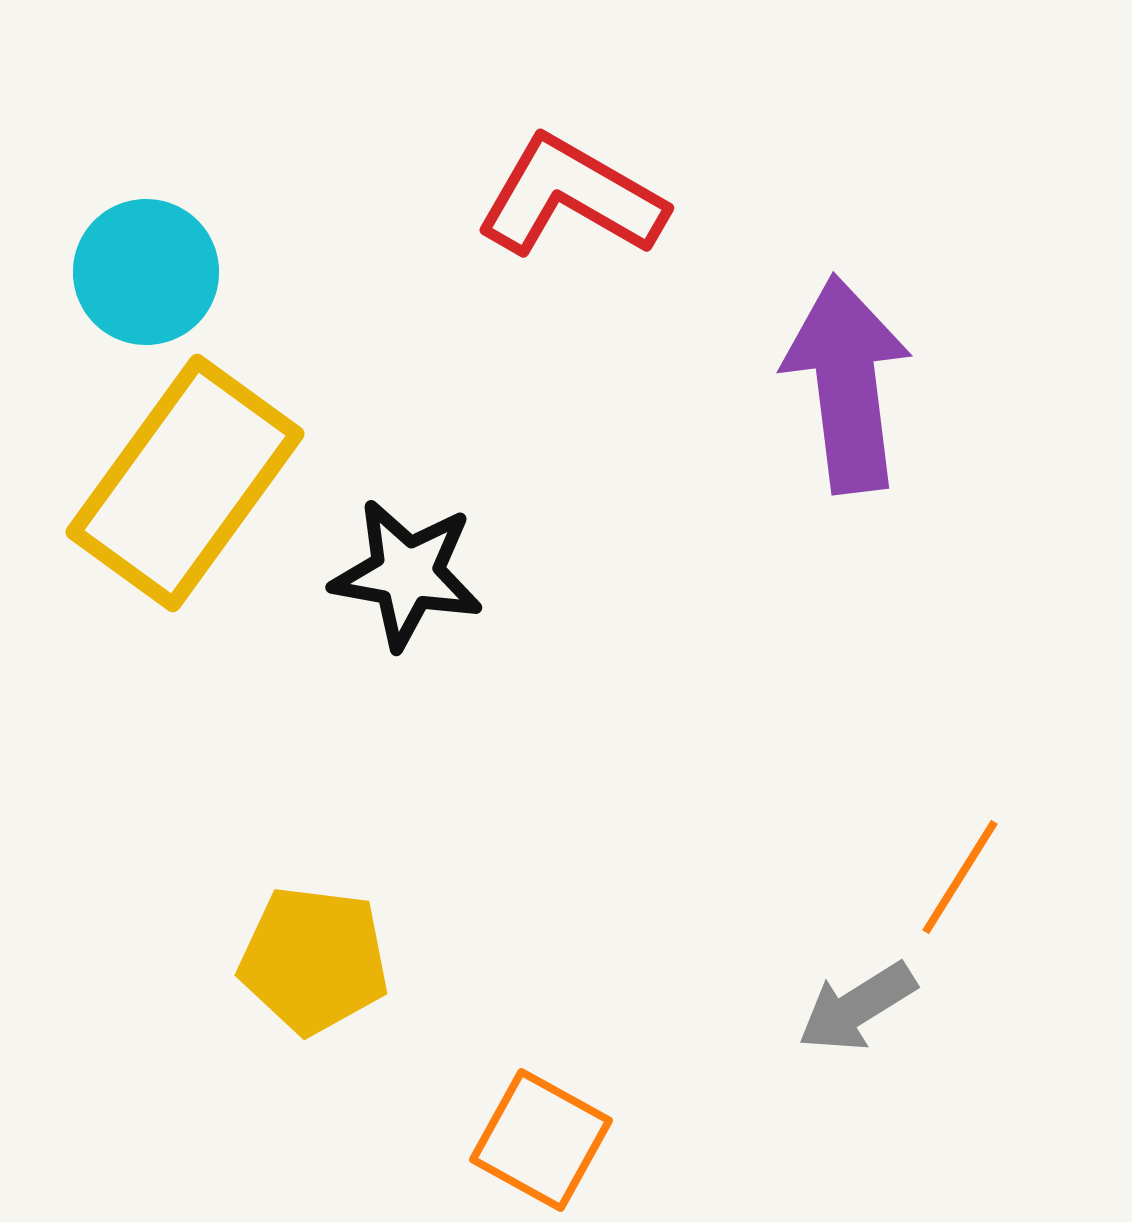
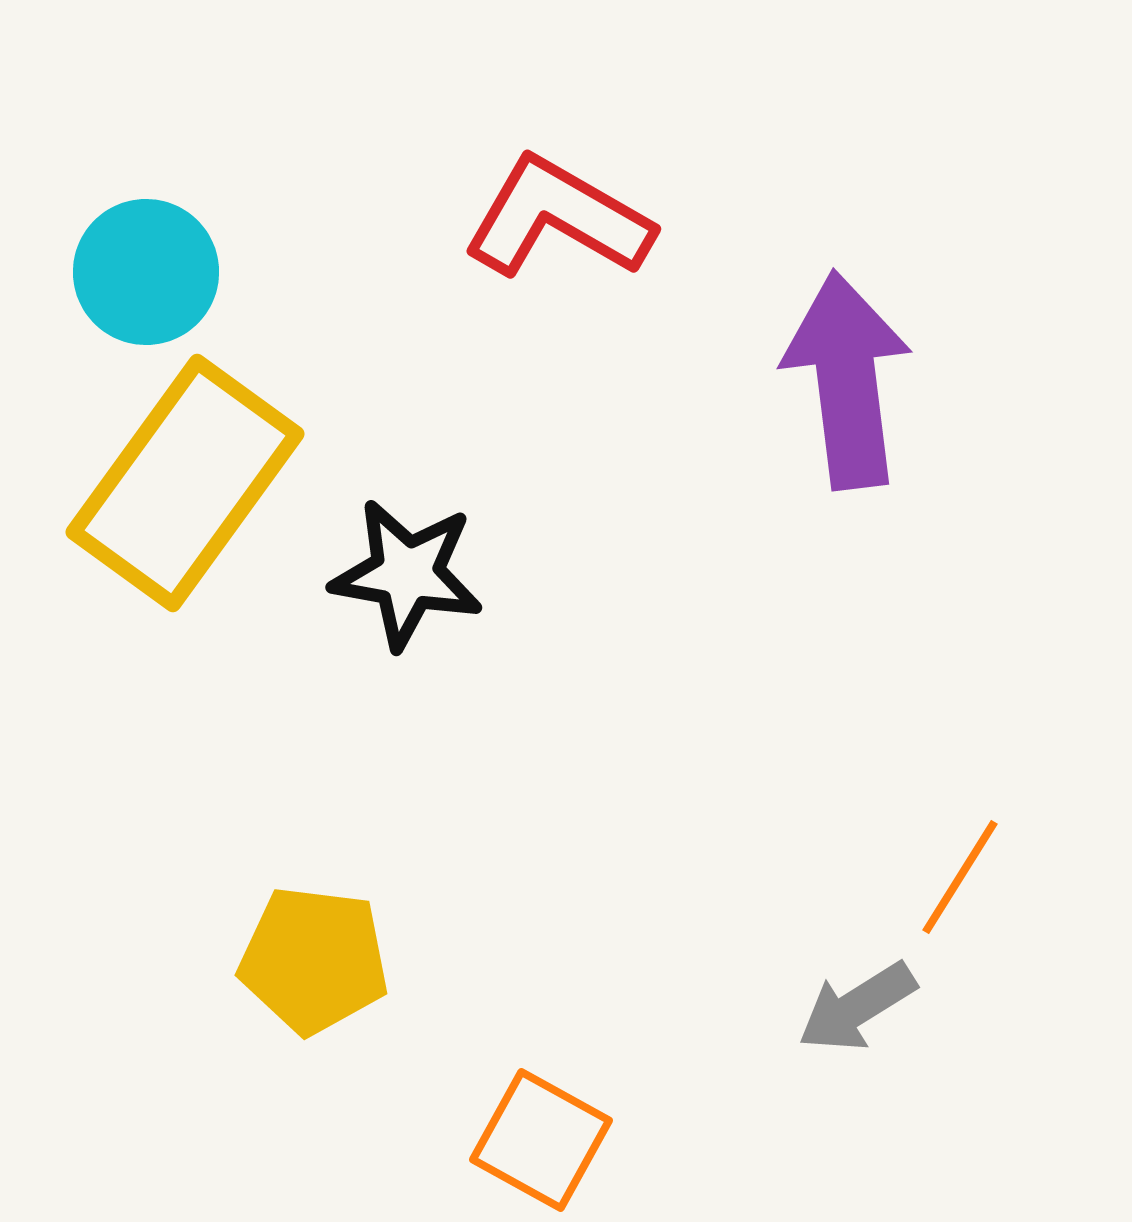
red L-shape: moved 13 px left, 21 px down
purple arrow: moved 4 px up
